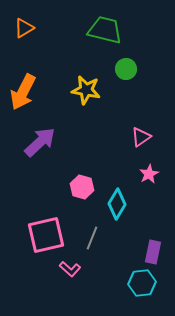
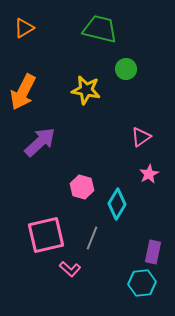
green trapezoid: moved 5 px left, 1 px up
